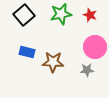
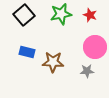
gray star: moved 1 px down
